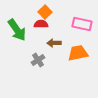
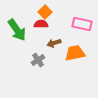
brown arrow: rotated 16 degrees counterclockwise
orange trapezoid: moved 3 px left
